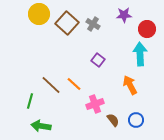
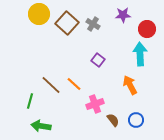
purple star: moved 1 px left
